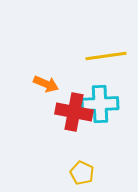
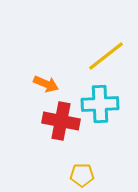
yellow line: rotated 30 degrees counterclockwise
red cross: moved 13 px left, 9 px down
yellow pentagon: moved 2 px down; rotated 25 degrees counterclockwise
